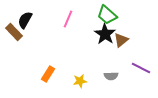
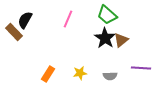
black star: moved 4 px down
purple line: rotated 24 degrees counterclockwise
gray semicircle: moved 1 px left
yellow star: moved 8 px up
